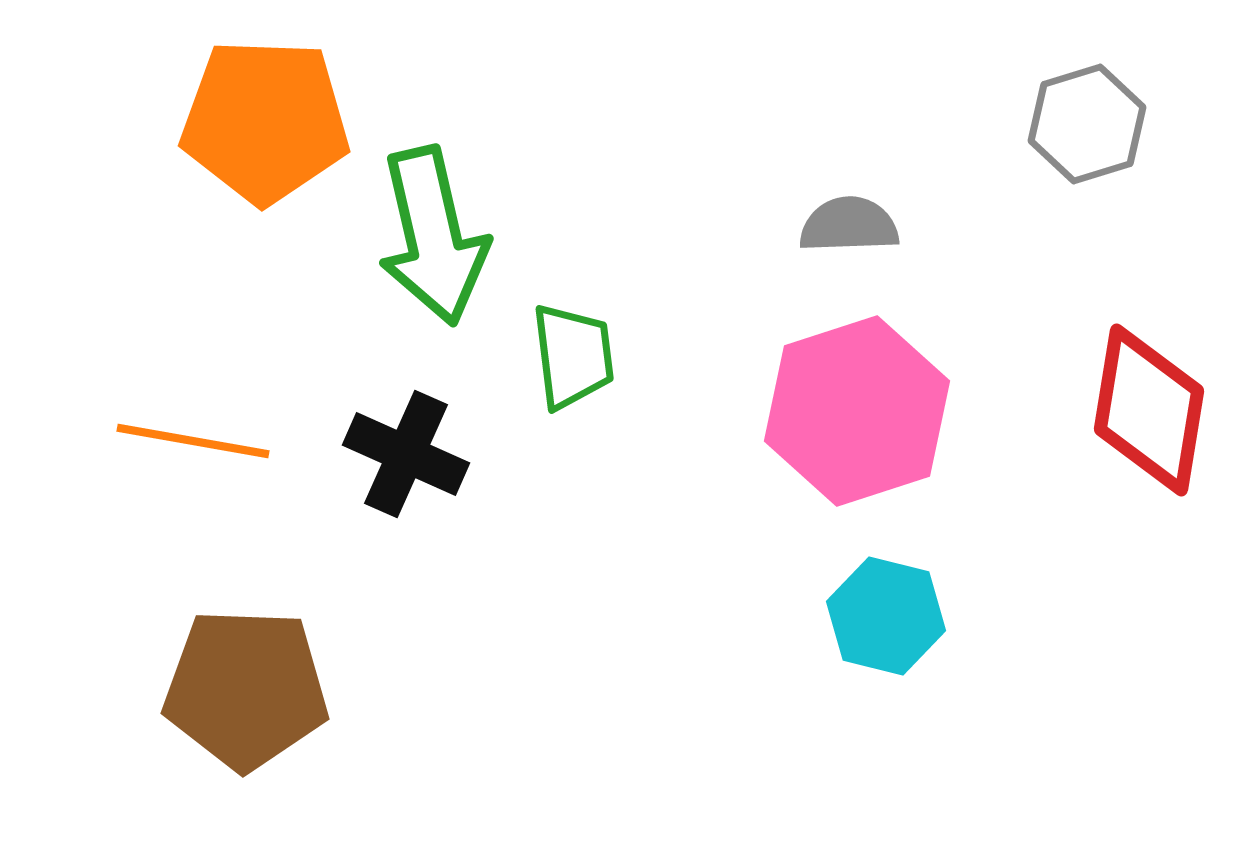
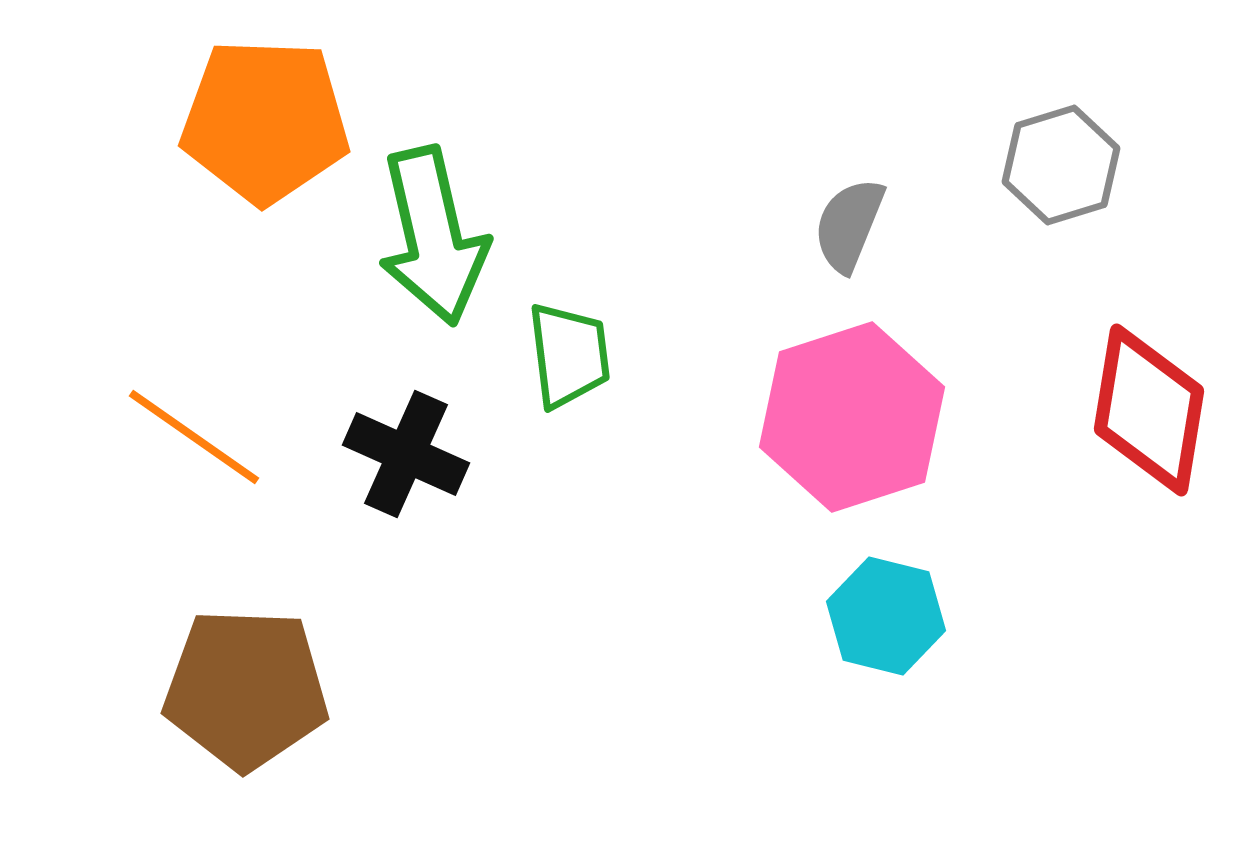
gray hexagon: moved 26 px left, 41 px down
gray semicircle: rotated 66 degrees counterclockwise
green trapezoid: moved 4 px left, 1 px up
pink hexagon: moved 5 px left, 6 px down
orange line: moved 1 px right, 4 px up; rotated 25 degrees clockwise
